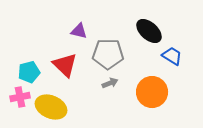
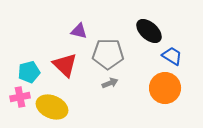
orange circle: moved 13 px right, 4 px up
yellow ellipse: moved 1 px right
